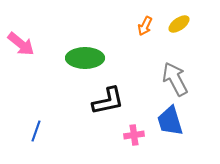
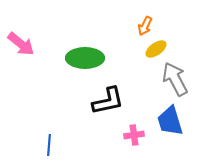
yellow ellipse: moved 23 px left, 25 px down
blue line: moved 13 px right, 14 px down; rotated 15 degrees counterclockwise
